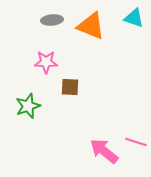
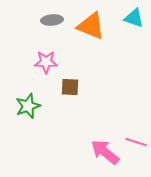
pink arrow: moved 1 px right, 1 px down
